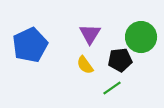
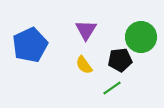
purple triangle: moved 4 px left, 4 px up
yellow semicircle: moved 1 px left
